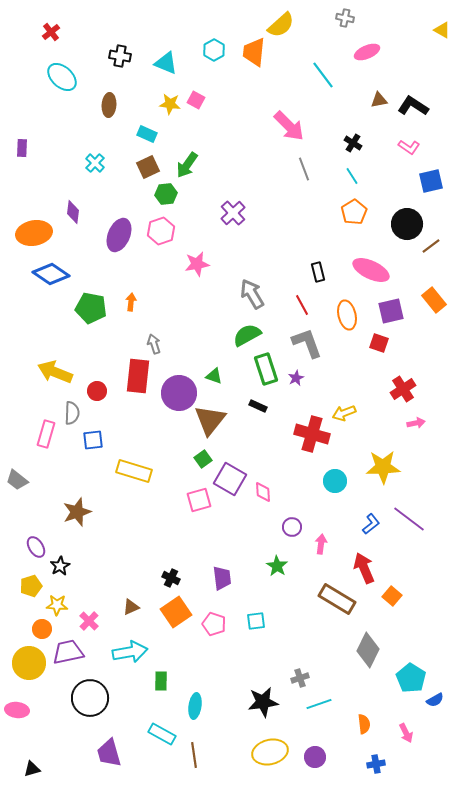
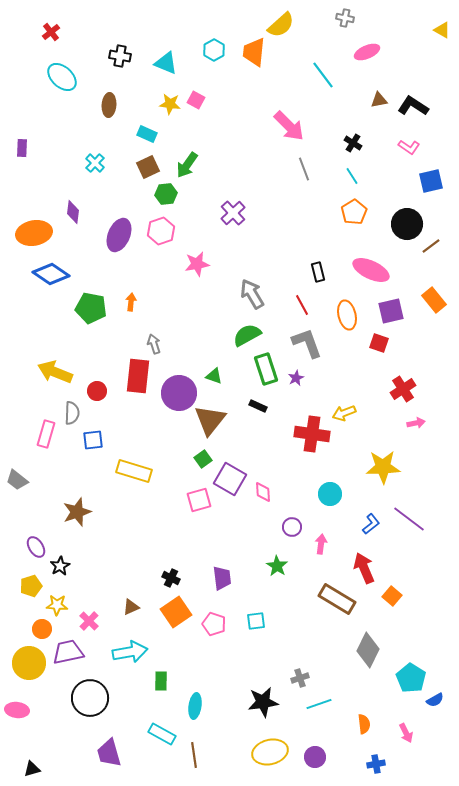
red cross at (312, 434): rotated 8 degrees counterclockwise
cyan circle at (335, 481): moved 5 px left, 13 px down
